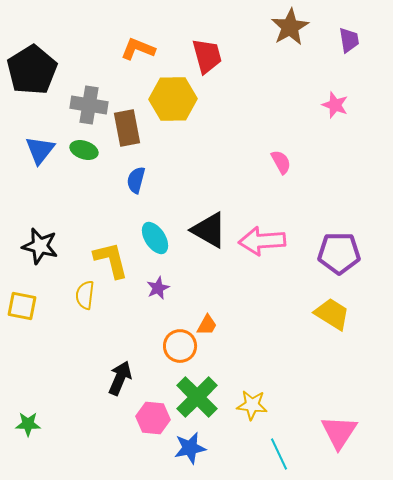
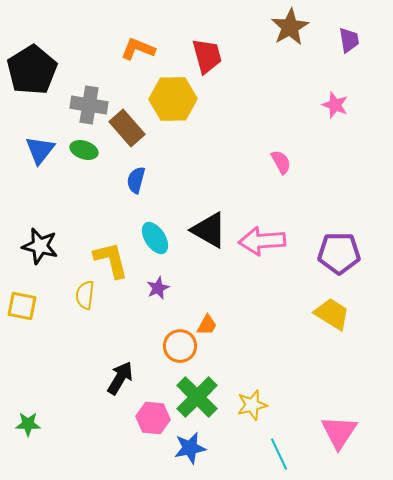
brown rectangle: rotated 30 degrees counterclockwise
black arrow: rotated 8 degrees clockwise
yellow star: rotated 20 degrees counterclockwise
